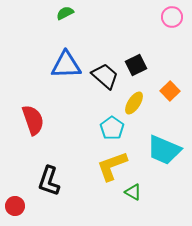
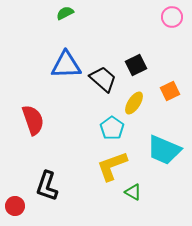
black trapezoid: moved 2 px left, 3 px down
orange square: rotated 18 degrees clockwise
black L-shape: moved 2 px left, 5 px down
